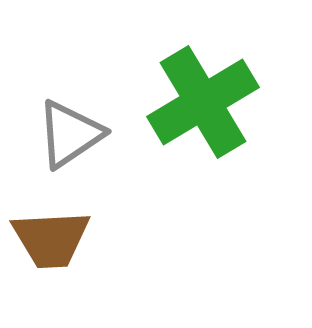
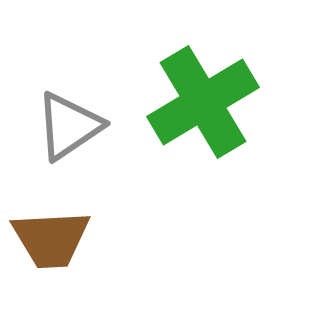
gray triangle: moved 1 px left, 8 px up
